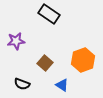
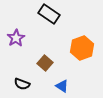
purple star: moved 3 px up; rotated 24 degrees counterclockwise
orange hexagon: moved 1 px left, 12 px up
blue triangle: moved 1 px down
